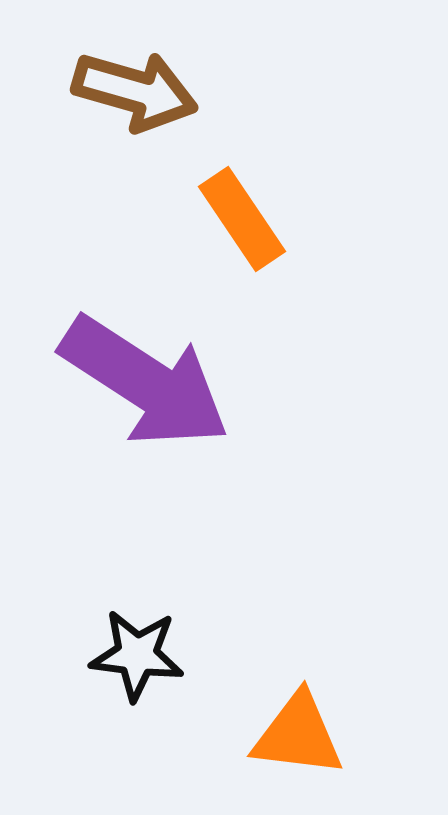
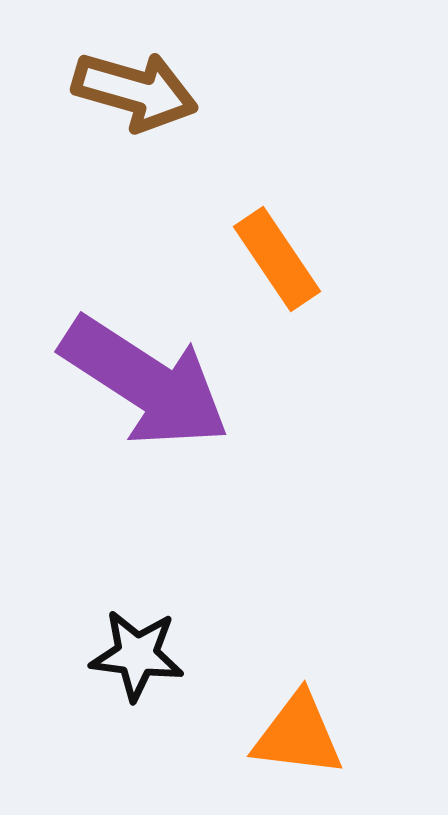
orange rectangle: moved 35 px right, 40 px down
